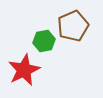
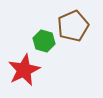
green hexagon: rotated 25 degrees clockwise
